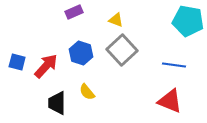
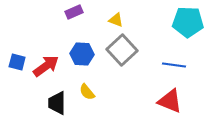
cyan pentagon: moved 1 px down; rotated 8 degrees counterclockwise
blue hexagon: moved 1 px right, 1 px down; rotated 15 degrees counterclockwise
red arrow: rotated 12 degrees clockwise
